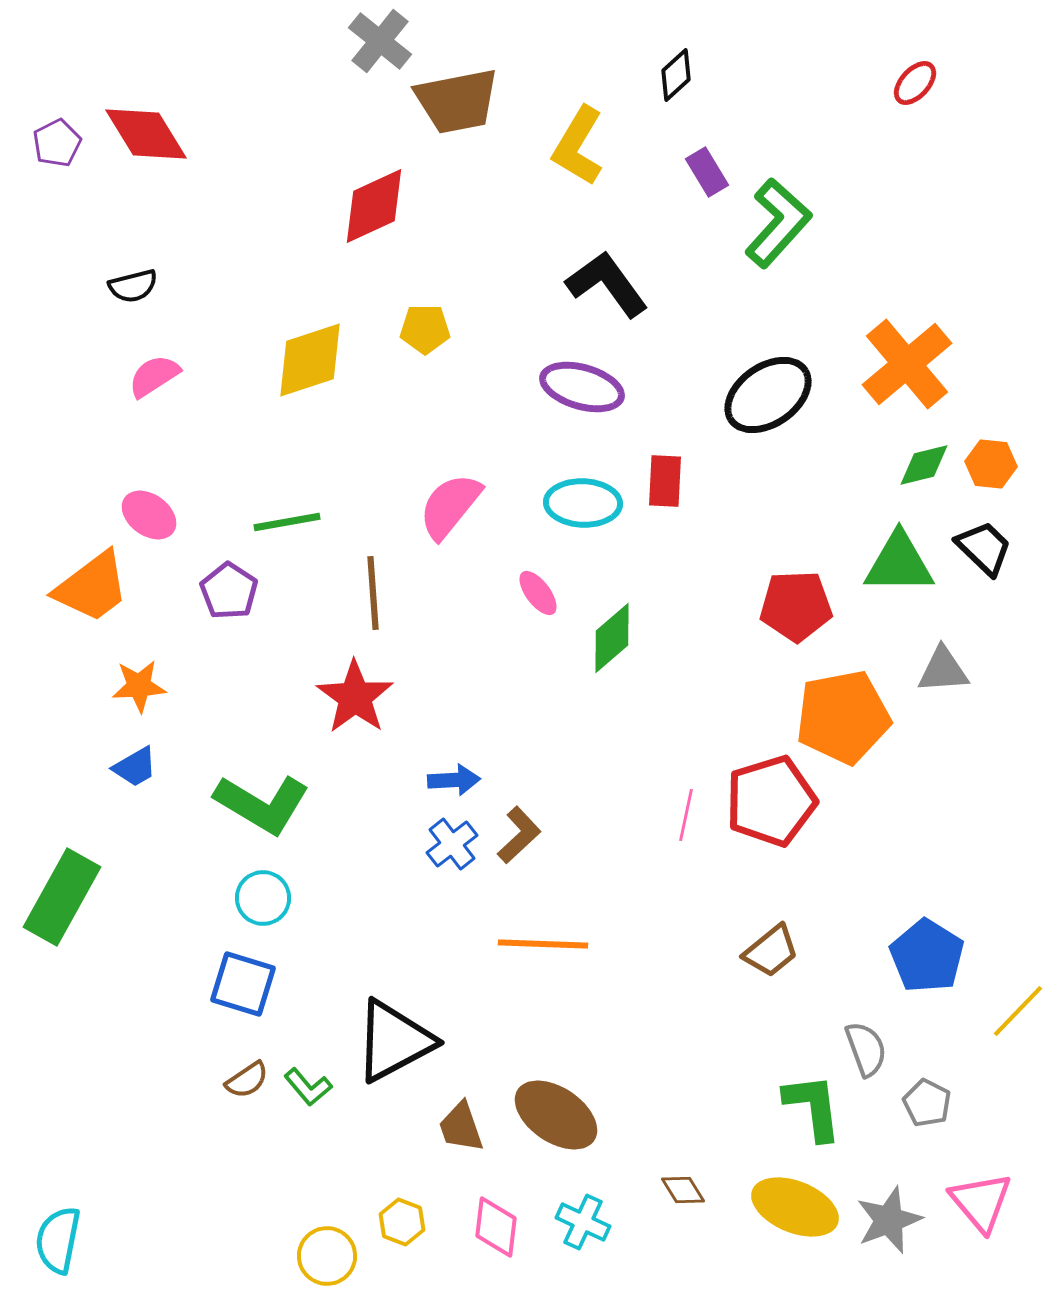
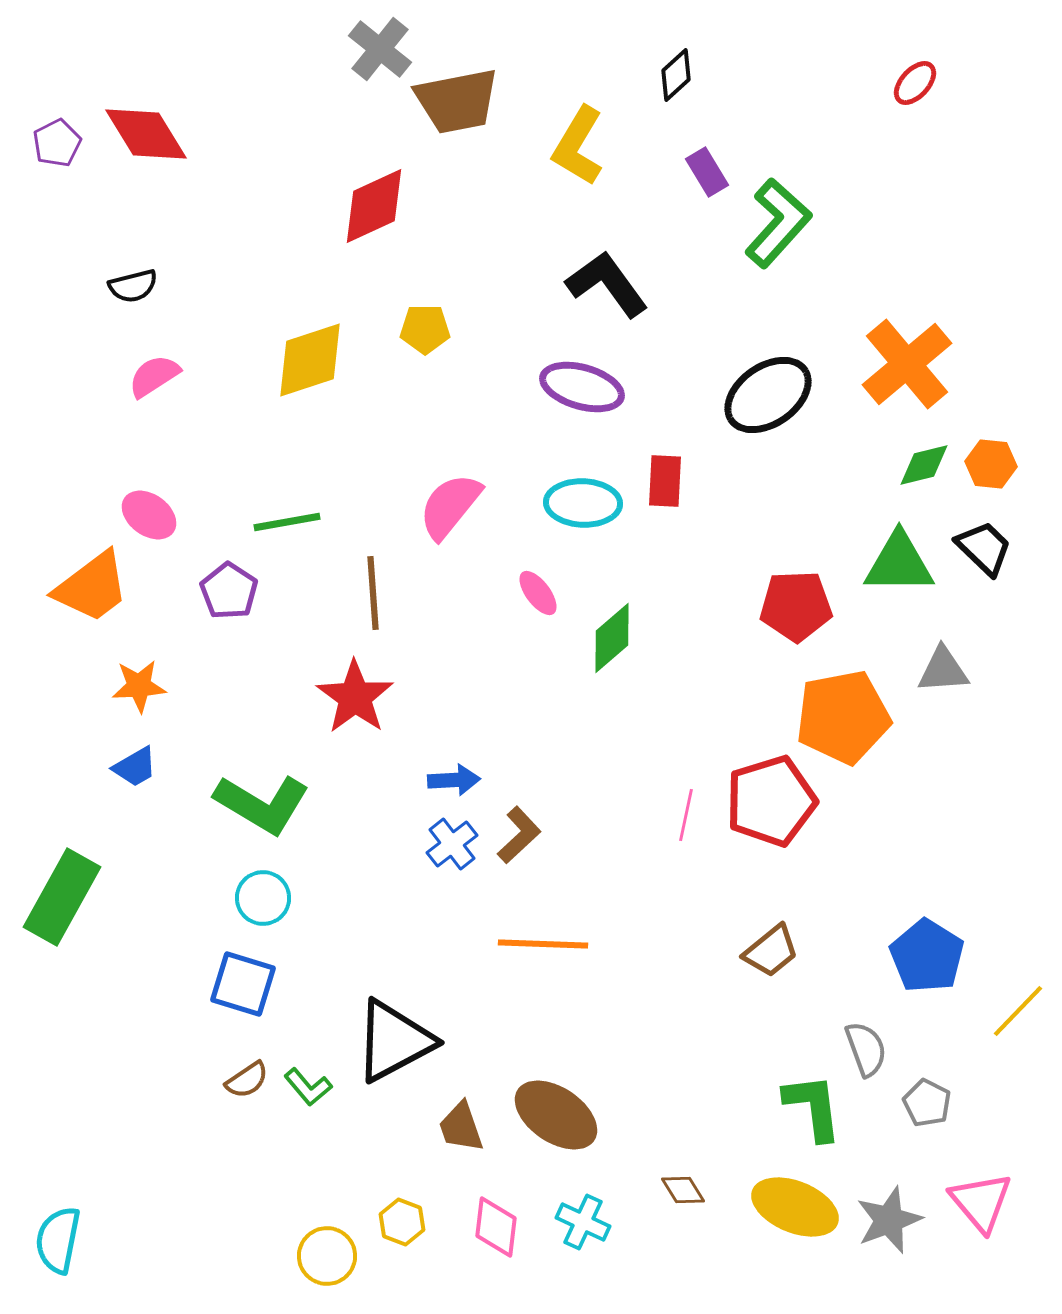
gray cross at (380, 41): moved 8 px down
